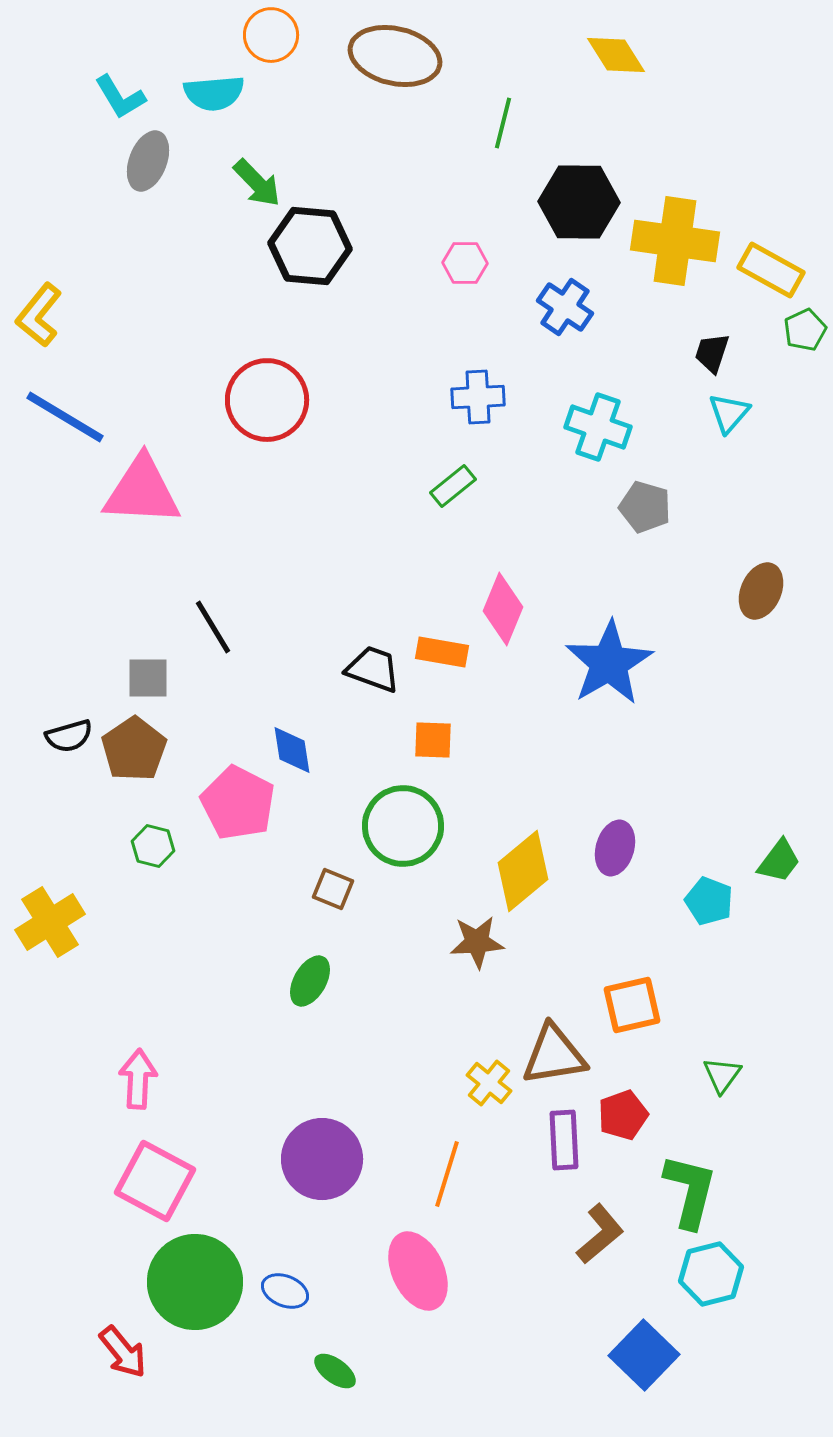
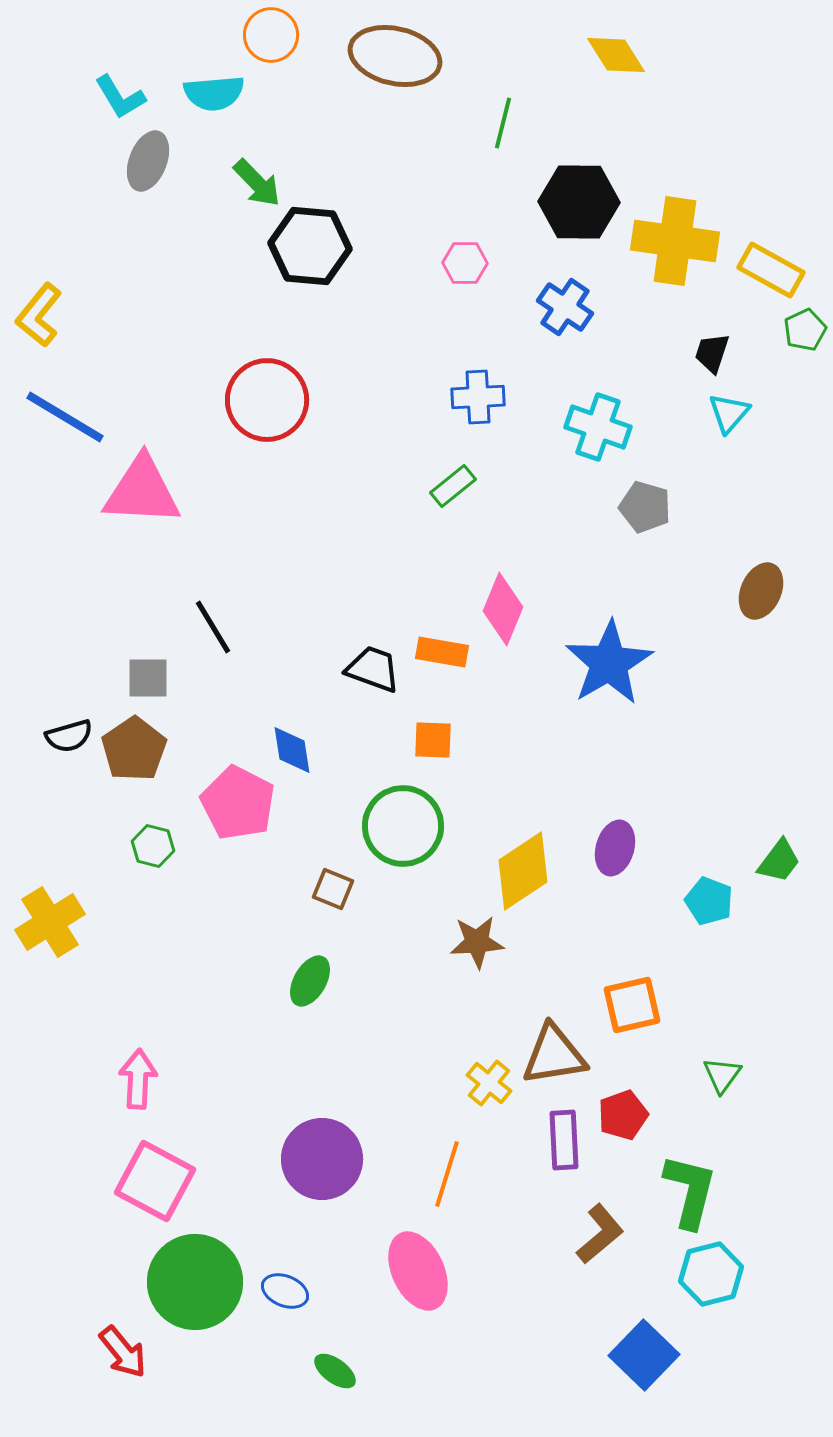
yellow diamond at (523, 871): rotated 6 degrees clockwise
